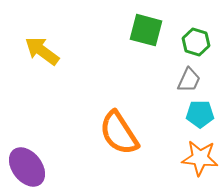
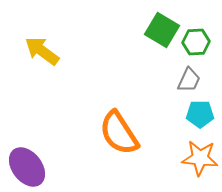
green square: moved 16 px right; rotated 16 degrees clockwise
green hexagon: rotated 20 degrees counterclockwise
